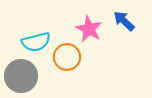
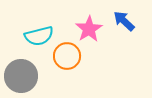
pink star: rotated 12 degrees clockwise
cyan semicircle: moved 3 px right, 6 px up
orange circle: moved 1 px up
